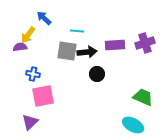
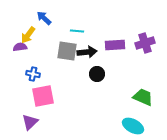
cyan ellipse: moved 1 px down
